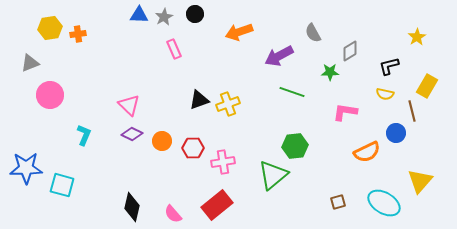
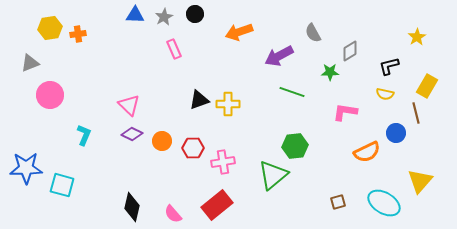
blue triangle: moved 4 px left
yellow cross: rotated 20 degrees clockwise
brown line: moved 4 px right, 2 px down
